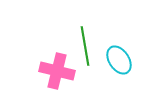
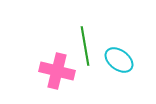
cyan ellipse: rotated 20 degrees counterclockwise
